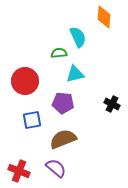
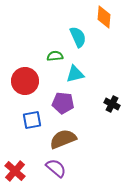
green semicircle: moved 4 px left, 3 px down
red cross: moved 4 px left; rotated 20 degrees clockwise
